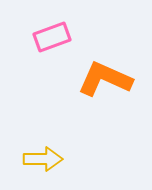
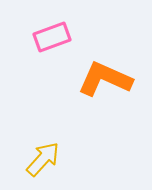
yellow arrow: rotated 48 degrees counterclockwise
